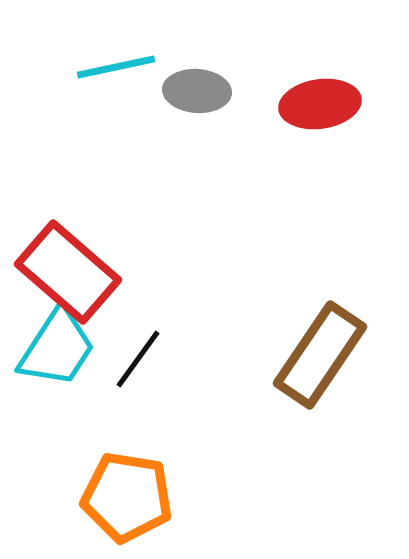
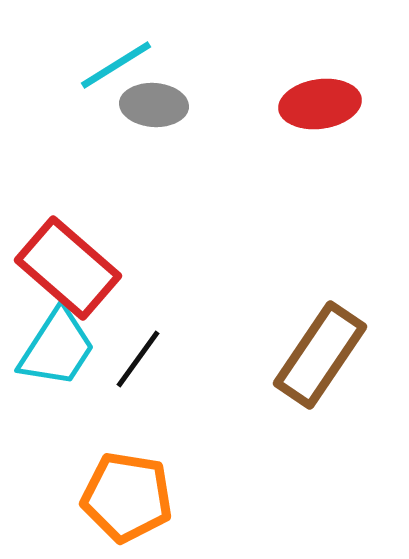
cyan line: moved 2 px up; rotated 20 degrees counterclockwise
gray ellipse: moved 43 px left, 14 px down
red rectangle: moved 4 px up
